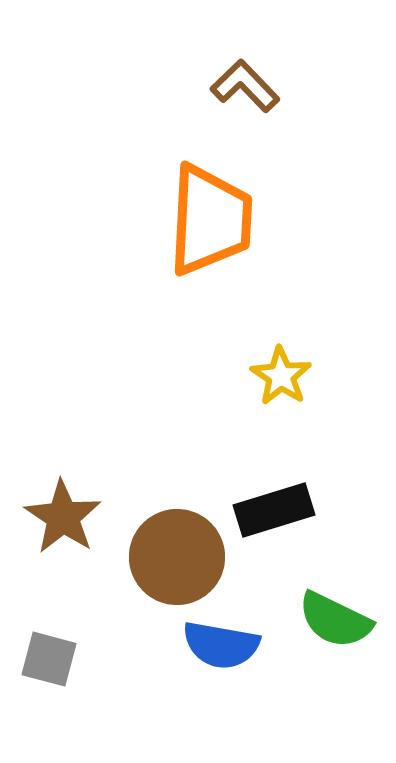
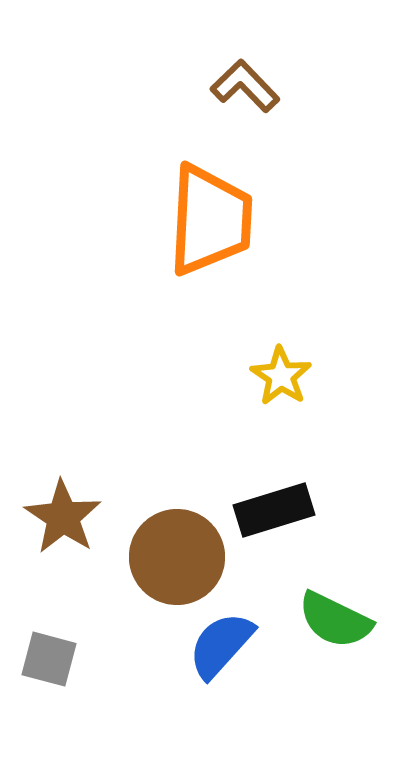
blue semicircle: rotated 122 degrees clockwise
